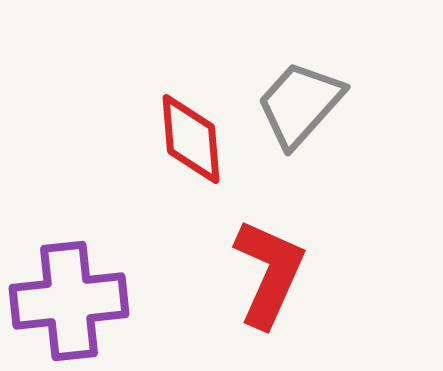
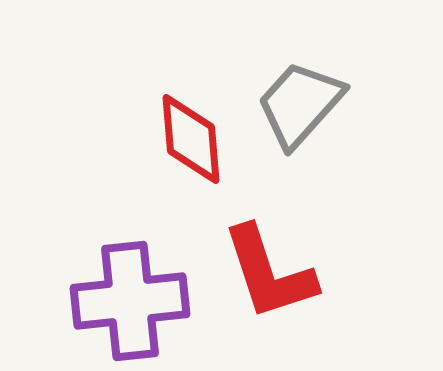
red L-shape: rotated 138 degrees clockwise
purple cross: moved 61 px right
